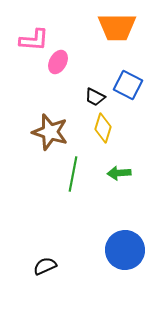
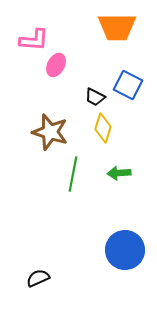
pink ellipse: moved 2 px left, 3 px down
black semicircle: moved 7 px left, 12 px down
